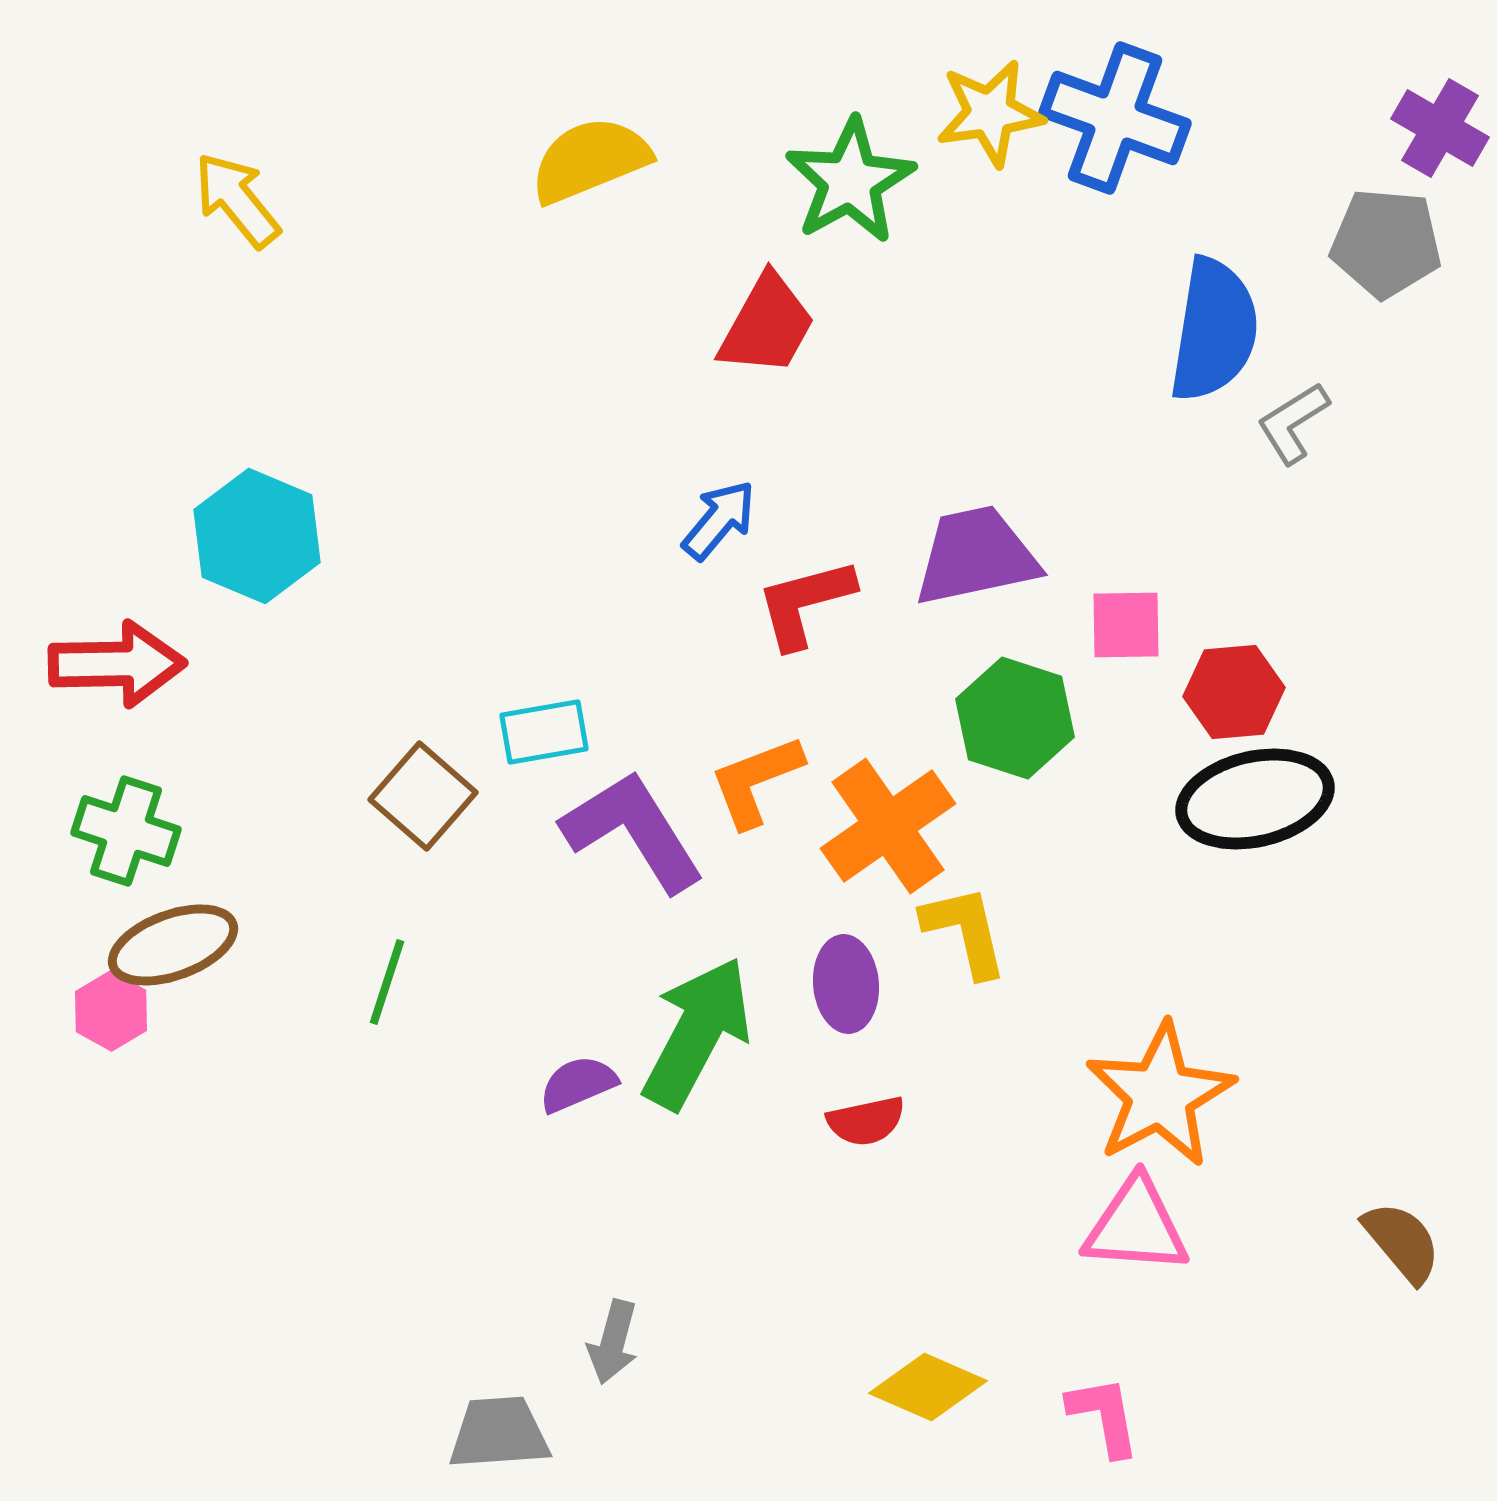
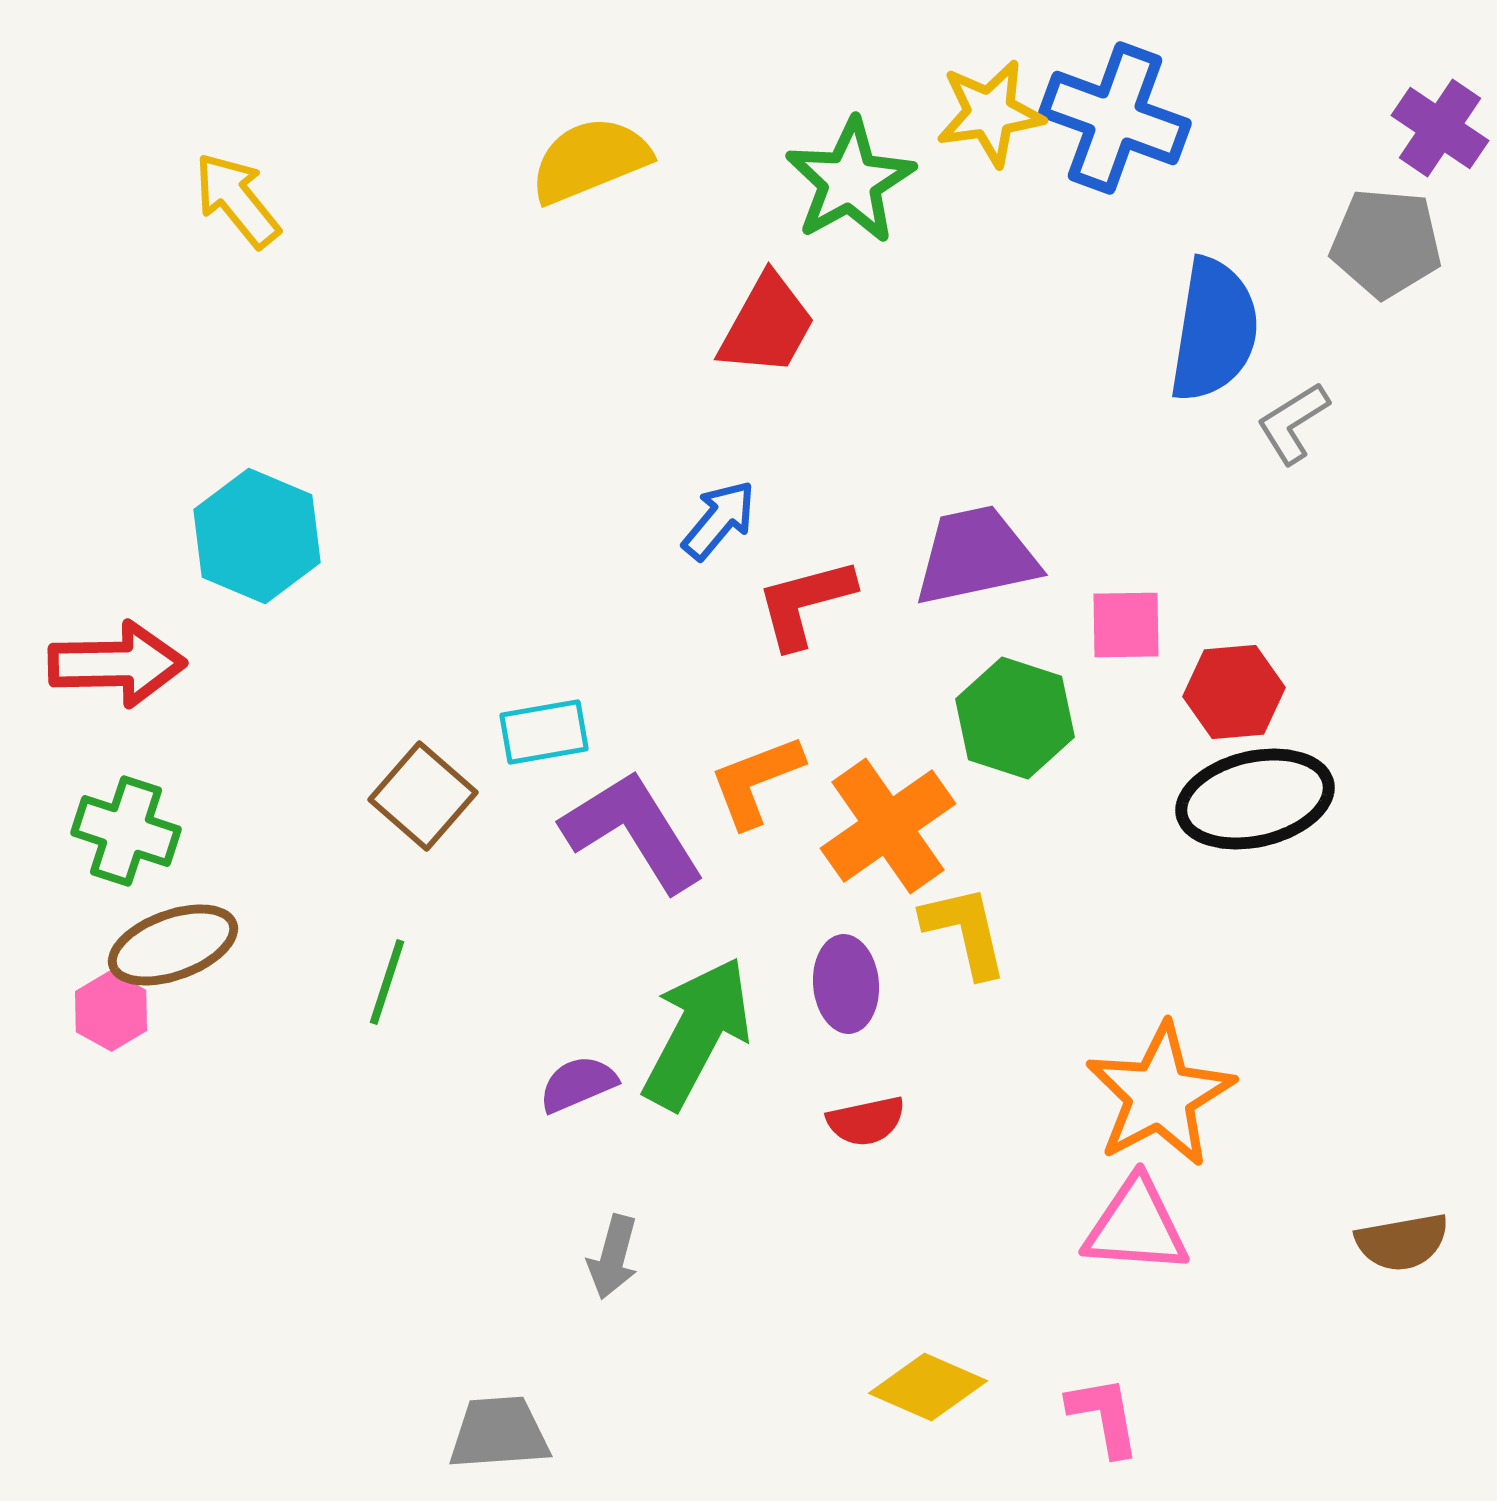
purple cross: rotated 4 degrees clockwise
brown semicircle: rotated 120 degrees clockwise
gray arrow: moved 85 px up
